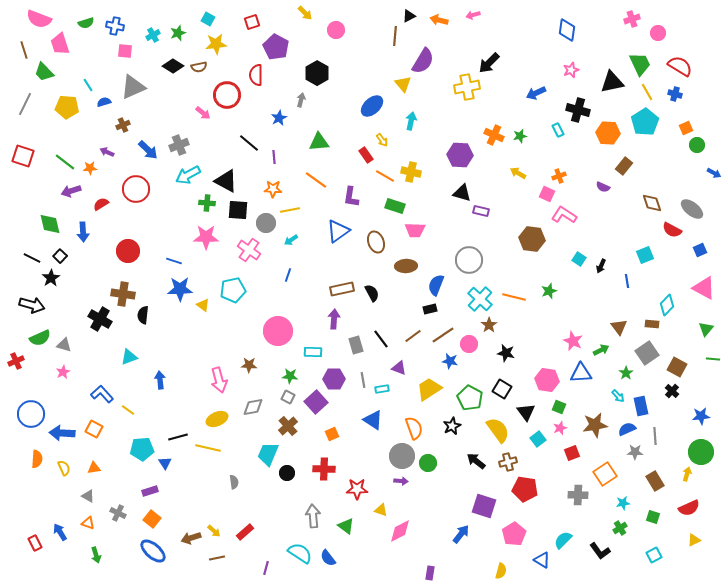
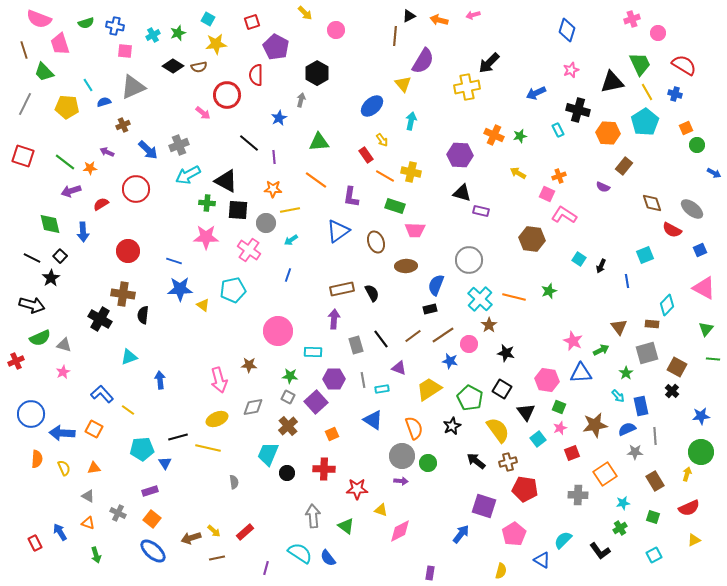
blue diamond at (567, 30): rotated 10 degrees clockwise
red semicircle at (680, 66): moved 4 px right, 1 px up
gray square at (647, 353): rotated 20 degrees clockwise
